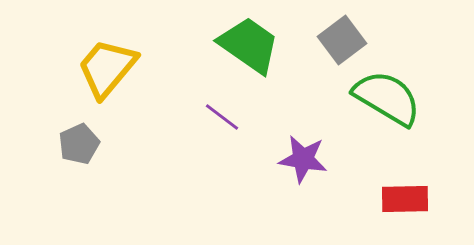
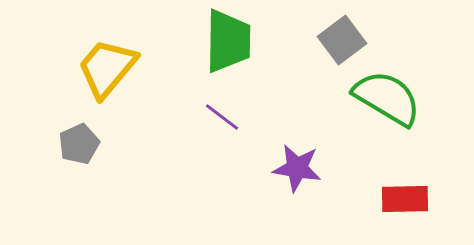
green trapezoid: moved 21 px left, 4 px up; rotated 56 degrees clockwise
purple star: moved 6 px left, 9 px down
